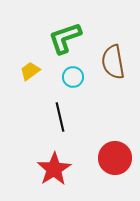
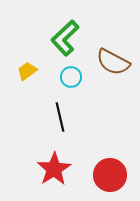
green L-shape: rotated 24 degrees counterclockwise
brown semicircle: rotated 52 degrees counterclockwise
yellow trapezoid: moved 3 px left
cyan circle: moved 2 px left
red circle: moved 5 px left, 17 px down
